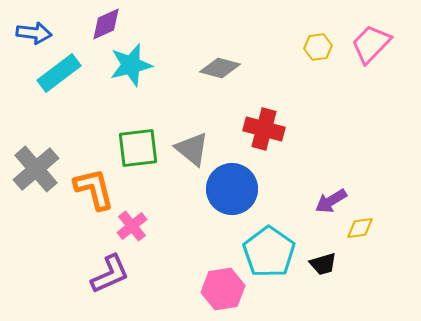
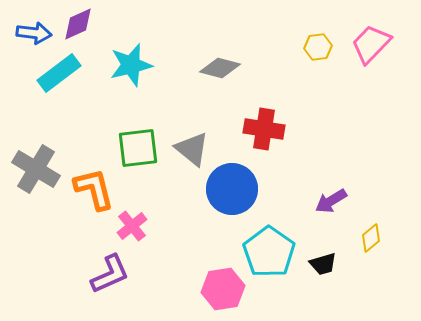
purple diamond: moved 28 px left
red cross: rotated 6 degrees counterclockwise
gray cross: rotated 18 degrees counterclockwise
yellow diamond: moved 11 px right, 10 px down; rotated 32 degrees counterclockwise
